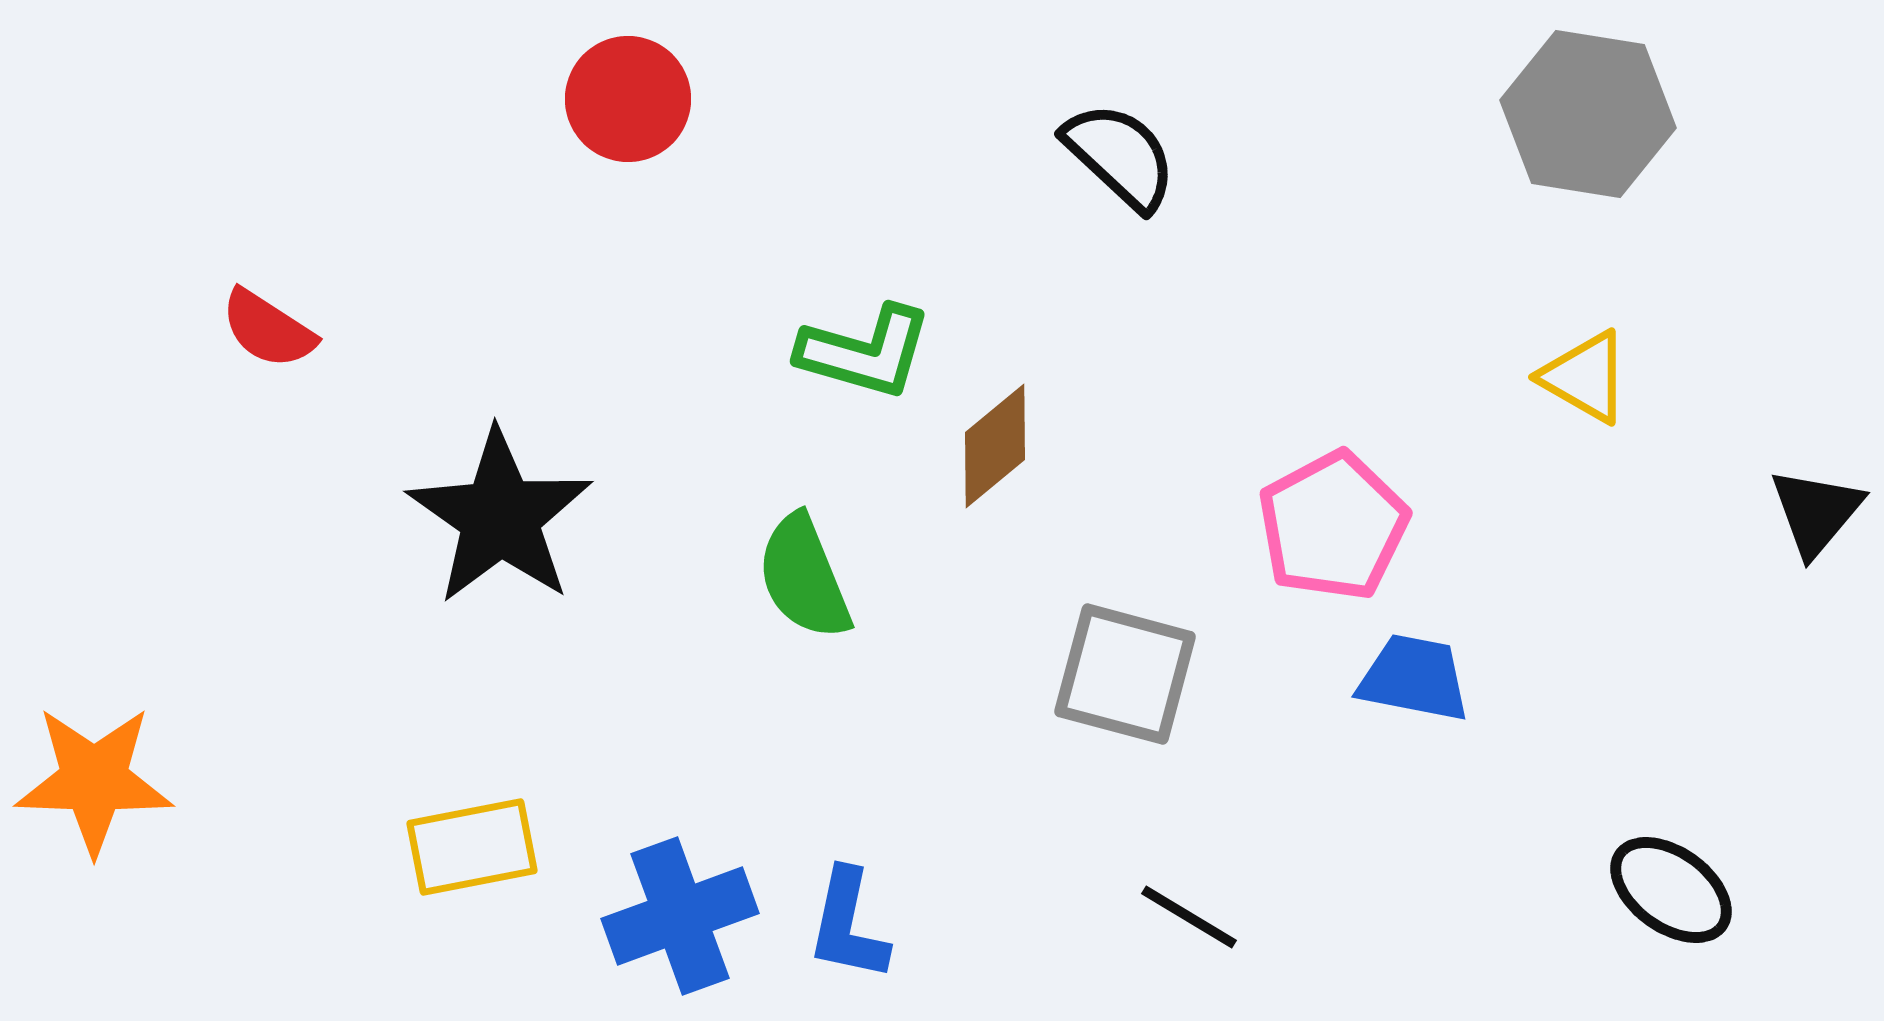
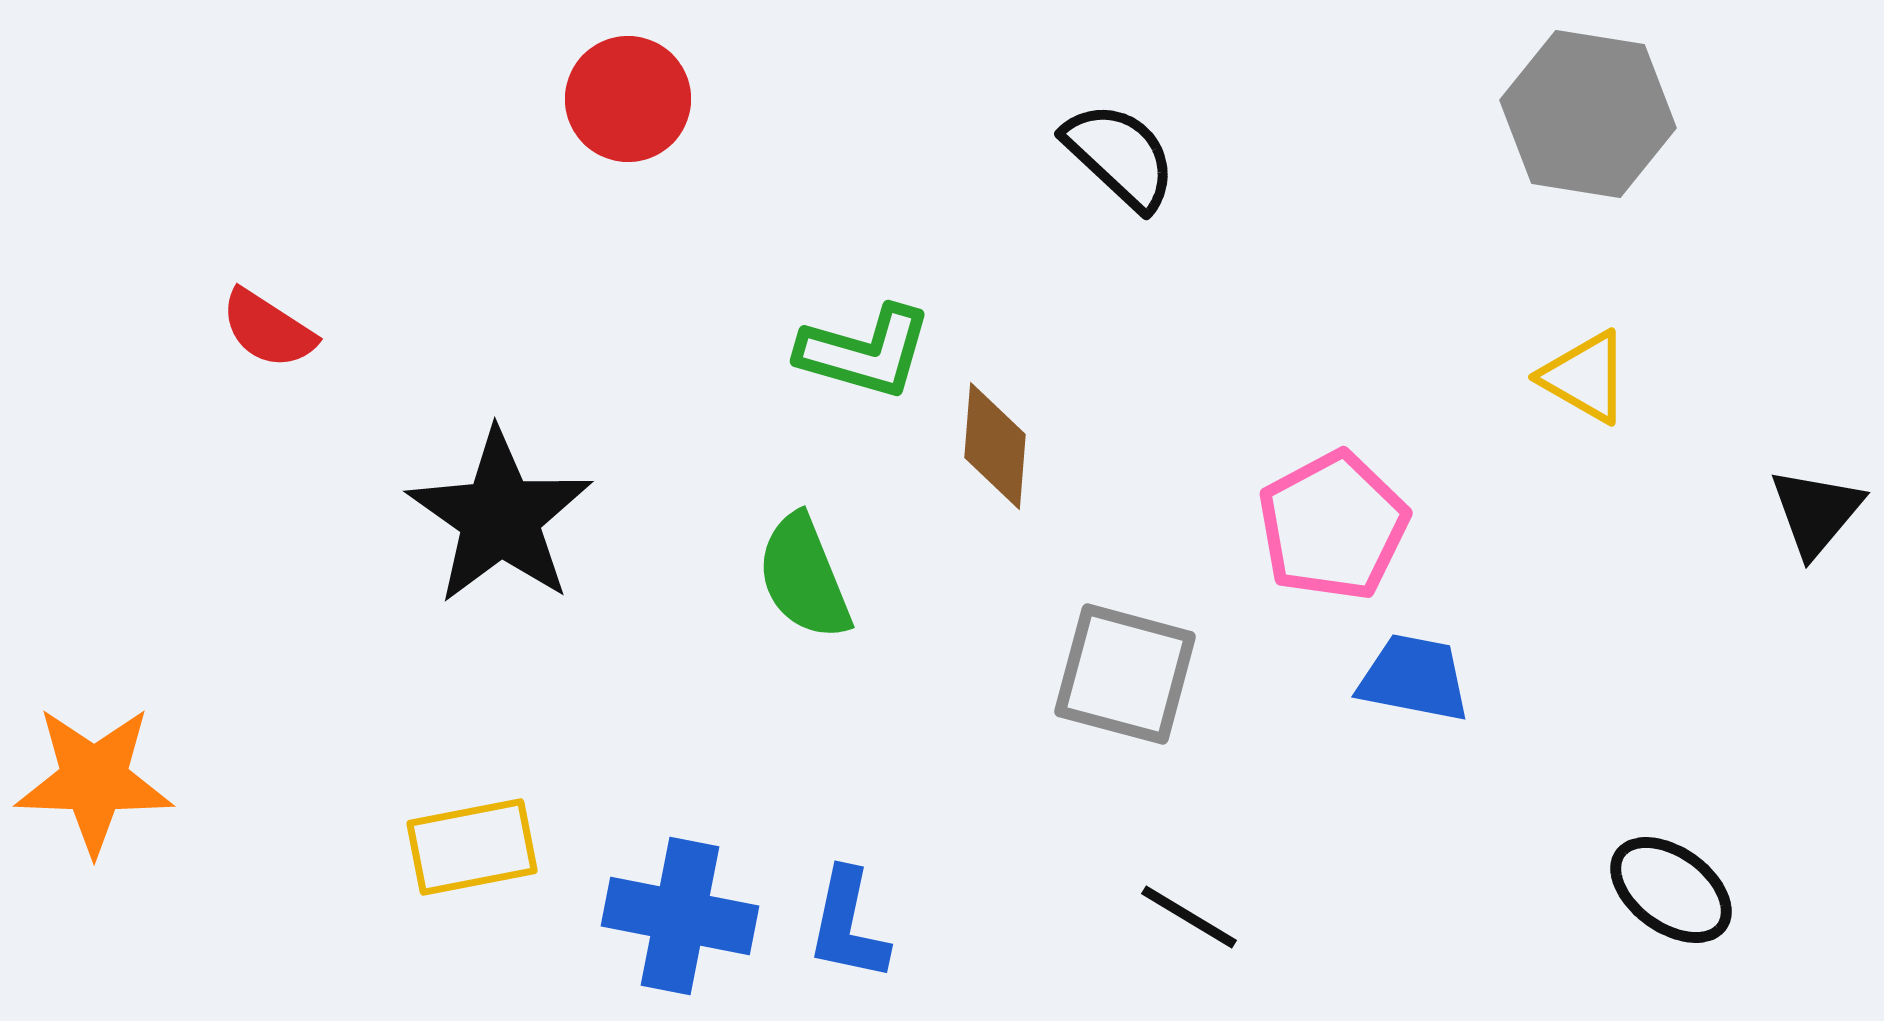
brown diamond: rotated 46 degrees counterclockwise
blue cross: rotated 31 degrees clockwise
